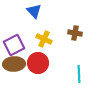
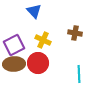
yellow cross: moved 1 px left, 1 px down
